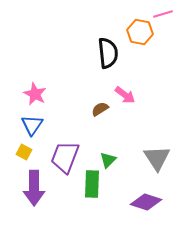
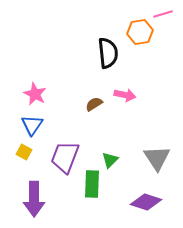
orange hexagon: rotated 20 degrees counterclockwise
pink arrow: rotated 25 degrees counterclockwise
brown semicircle: moved 6 px left, 5 px up
green triangle: moved 2 px right
purple arrow: moved 11 px down
